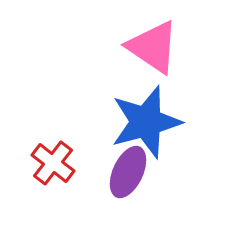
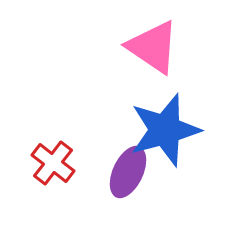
blue star: moved 19 px right, 8 px down
